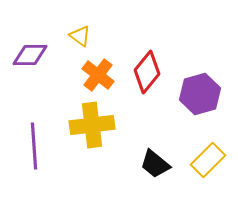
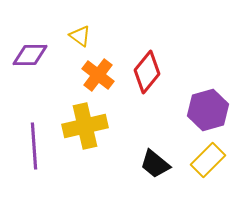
purple hexagon: moved 8 px right, 16 px down
yellow cross: moved 7 px left, 1 px down; rotated 6 degrees counterclockwise
